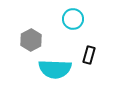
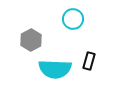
black rectangle: moved 6 px down
